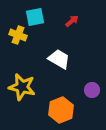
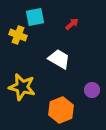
red arrow: moved 3 px down
